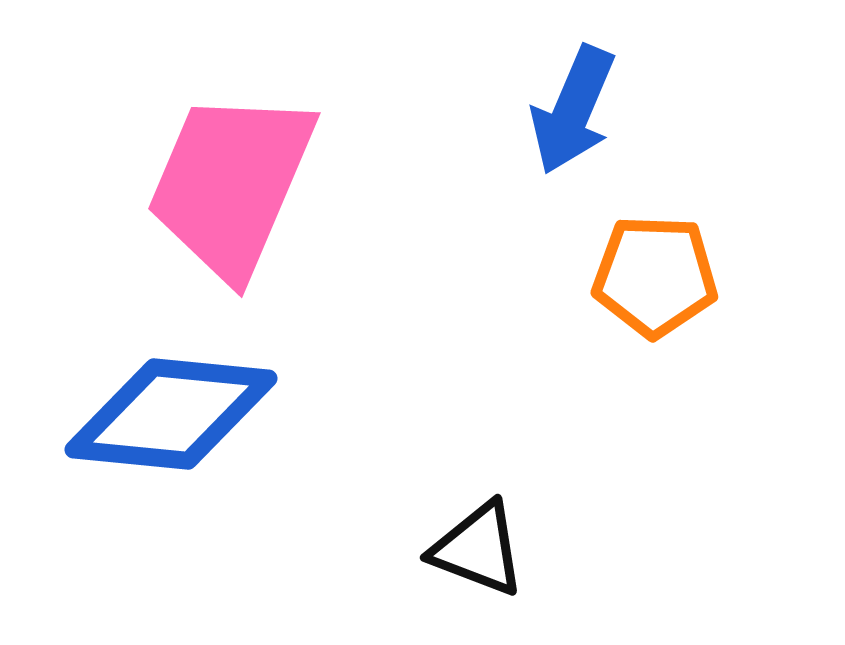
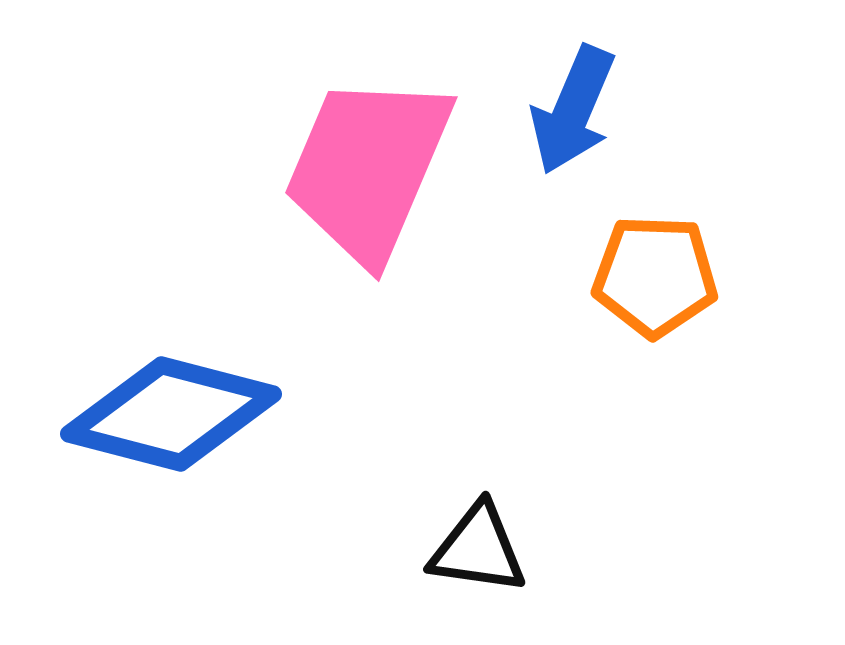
pink trapezoid: moved 137 px right, 16 px up
blue diamond: rotated 9 degrees clockwise
black triangle: rotated 13 degrees counterclockwise
